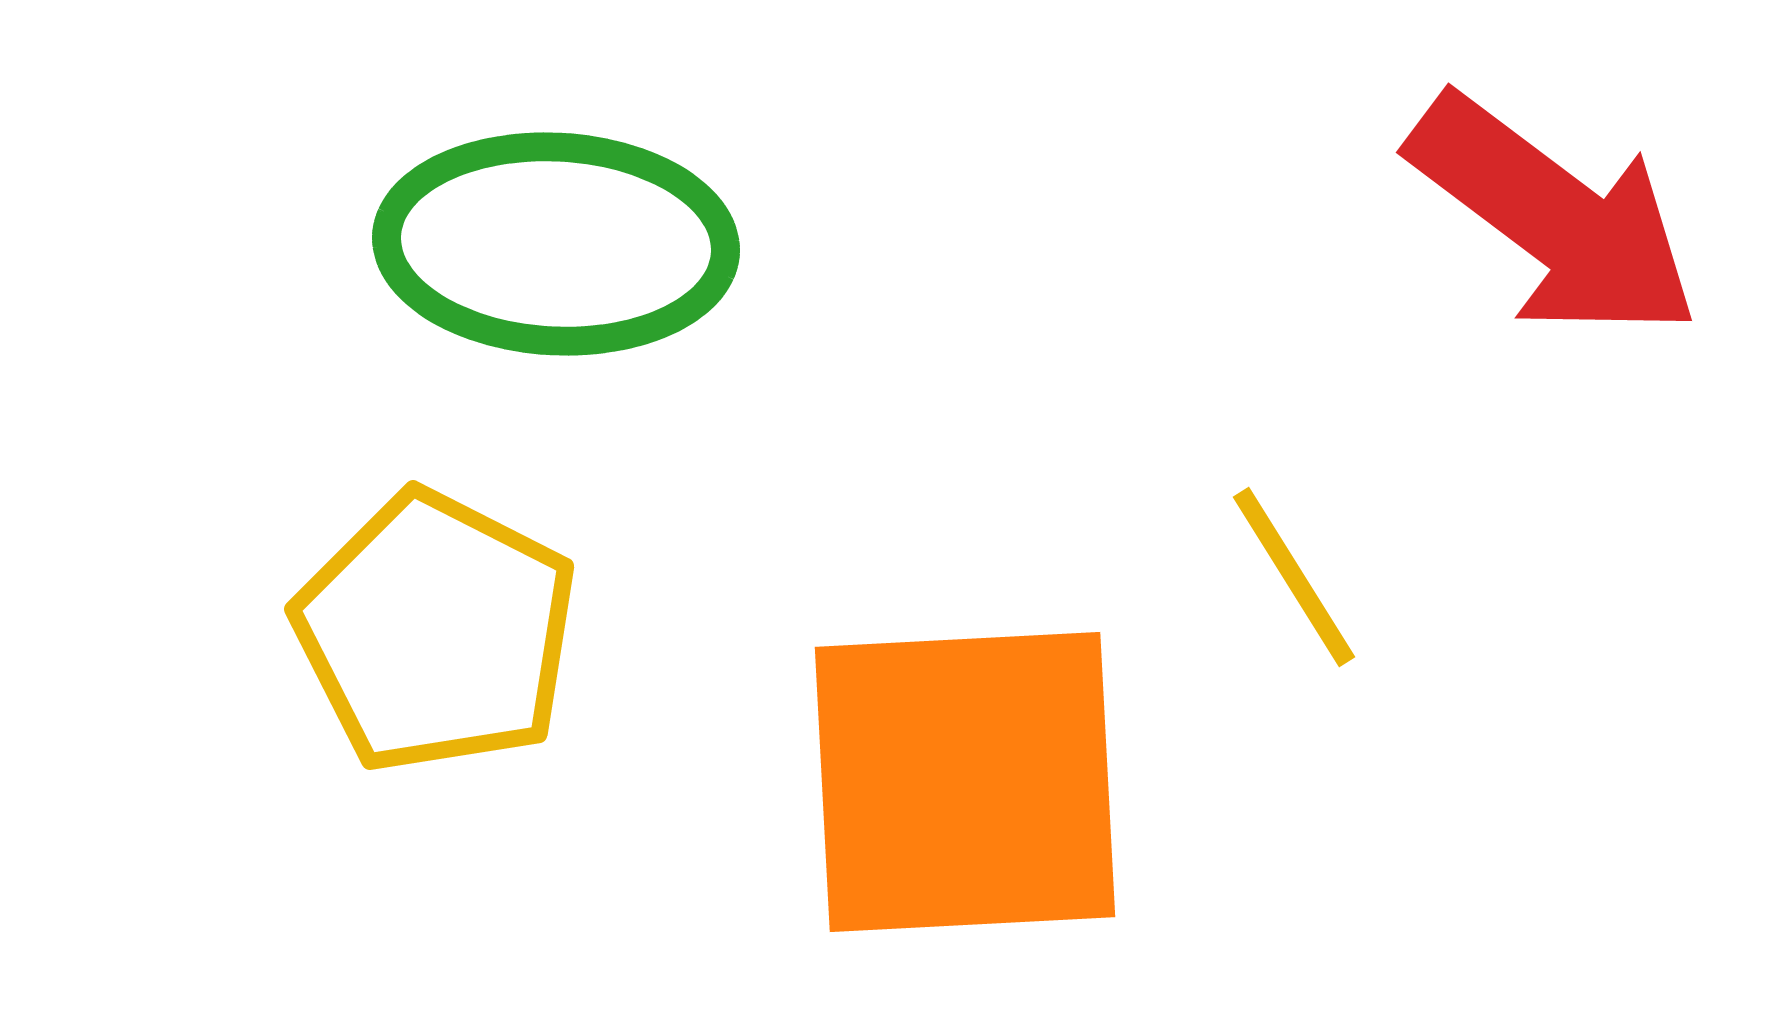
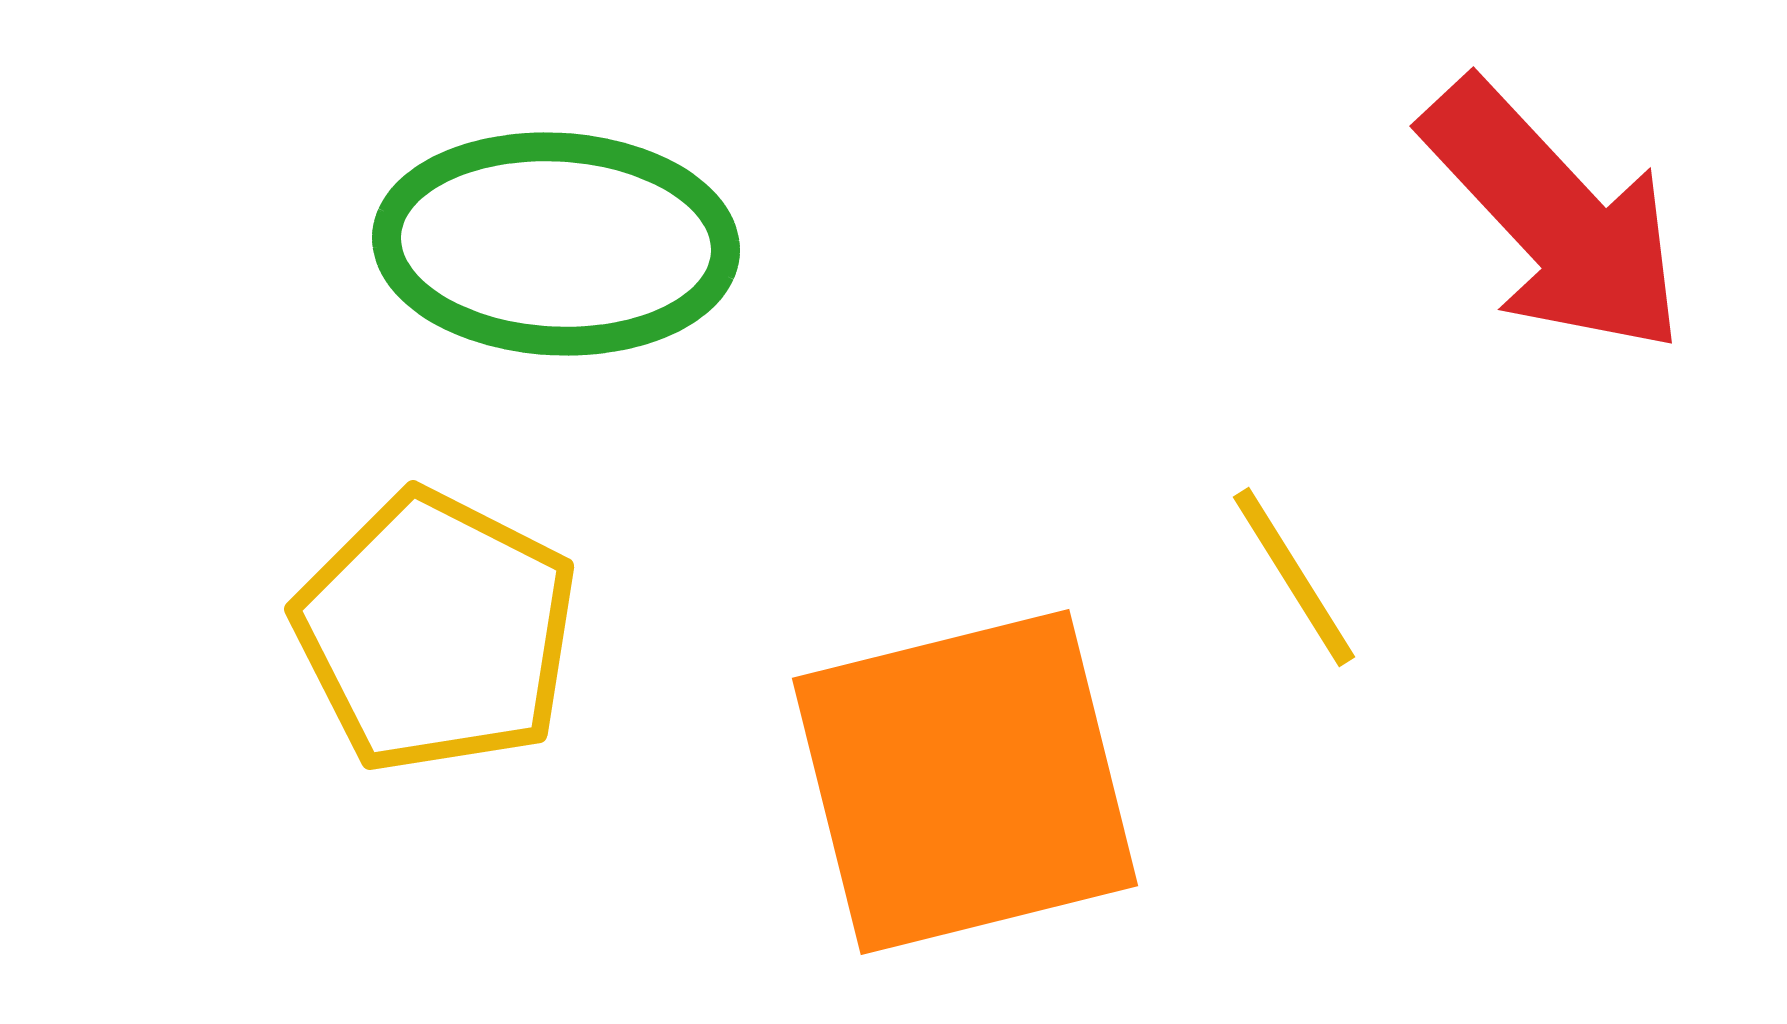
red arrow: rotated 10 degrees clockwise
orange square: rotated 11 degrees counterclockwise
